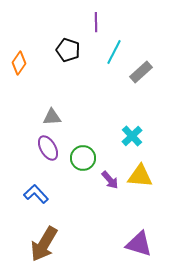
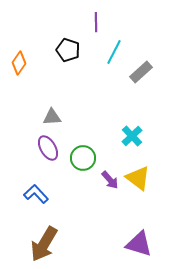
yellow triangle: moved 2 px left, 2 px down; rotated 32 degrees clockwise
